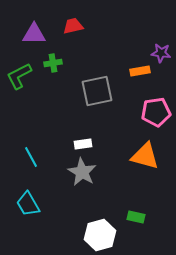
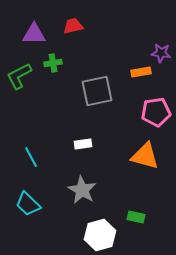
orange rectangle: moved 1 px right, 1 px down
gray star: moved 18 px down
cyan trapezoid: rotated 16 degrees counterclockwise
